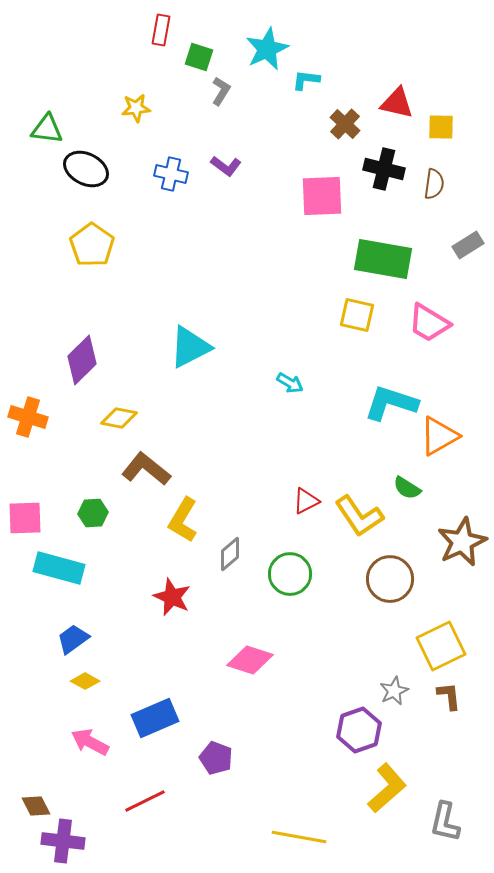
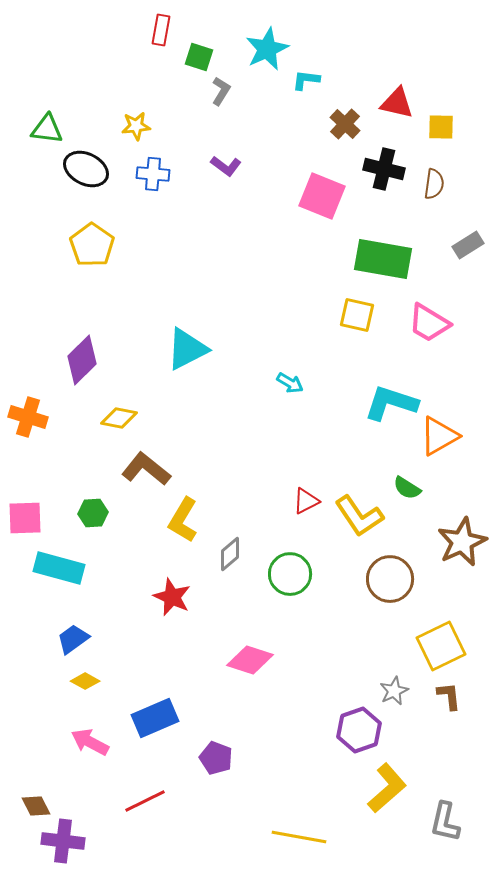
yellow star at (136, 108): moved 18 px down
blue cross at (171, 174): moved 18 px left; rotated 8 degrees counterclockwise
pink square at (322, 196): rotated 24 degrees clockwise
cyan triangle at (190, 347): moved 3 px left, 2 px down
